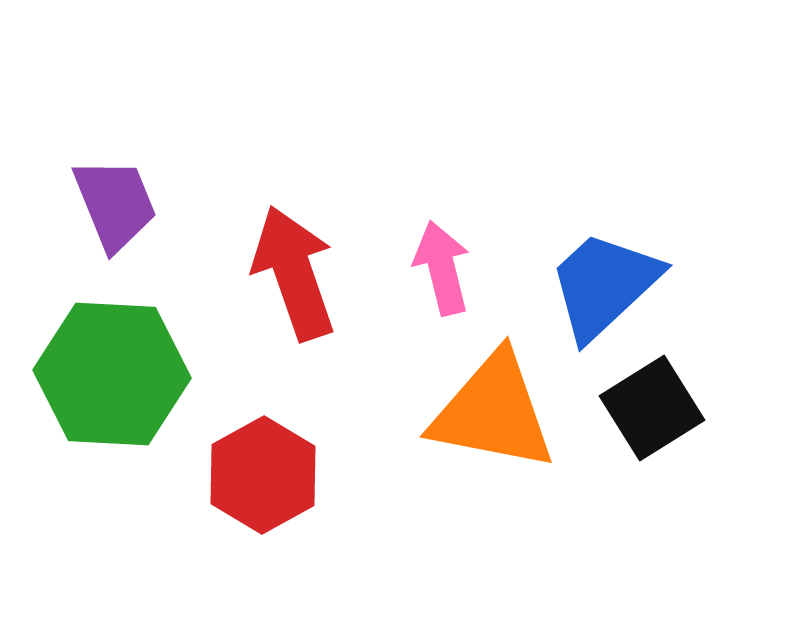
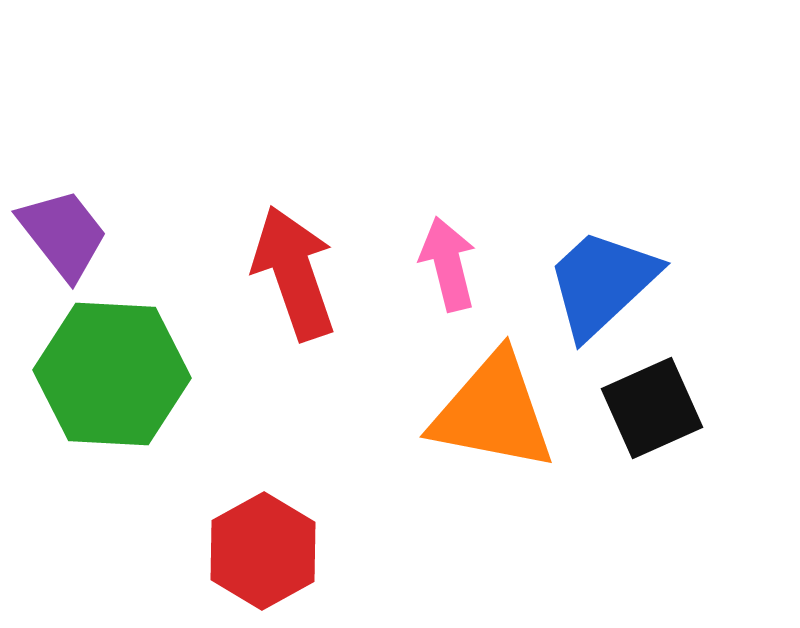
purple trapezoid: moved 52 px left, 30 px down; rotated 16 degrees counterclockwise
pink arrow: moved 6 px right, 4 px up
blue trapezoid: moved 2 px left, 2 px up
black square: rotated 8 degrees clockwise
red hexagon: moved 76 px down
